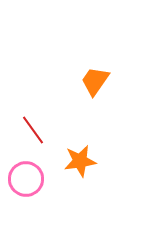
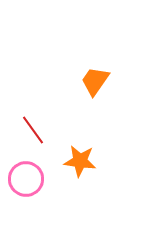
orange star: rotated 16 degrees clockwise
